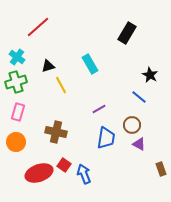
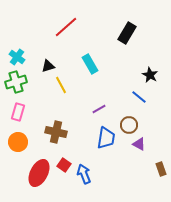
red line: moved 28 px right
brown circle: moved 3 px left
orange circle: moved 2 px right
red ellipse: rotated 44 degrees counterclockwise
